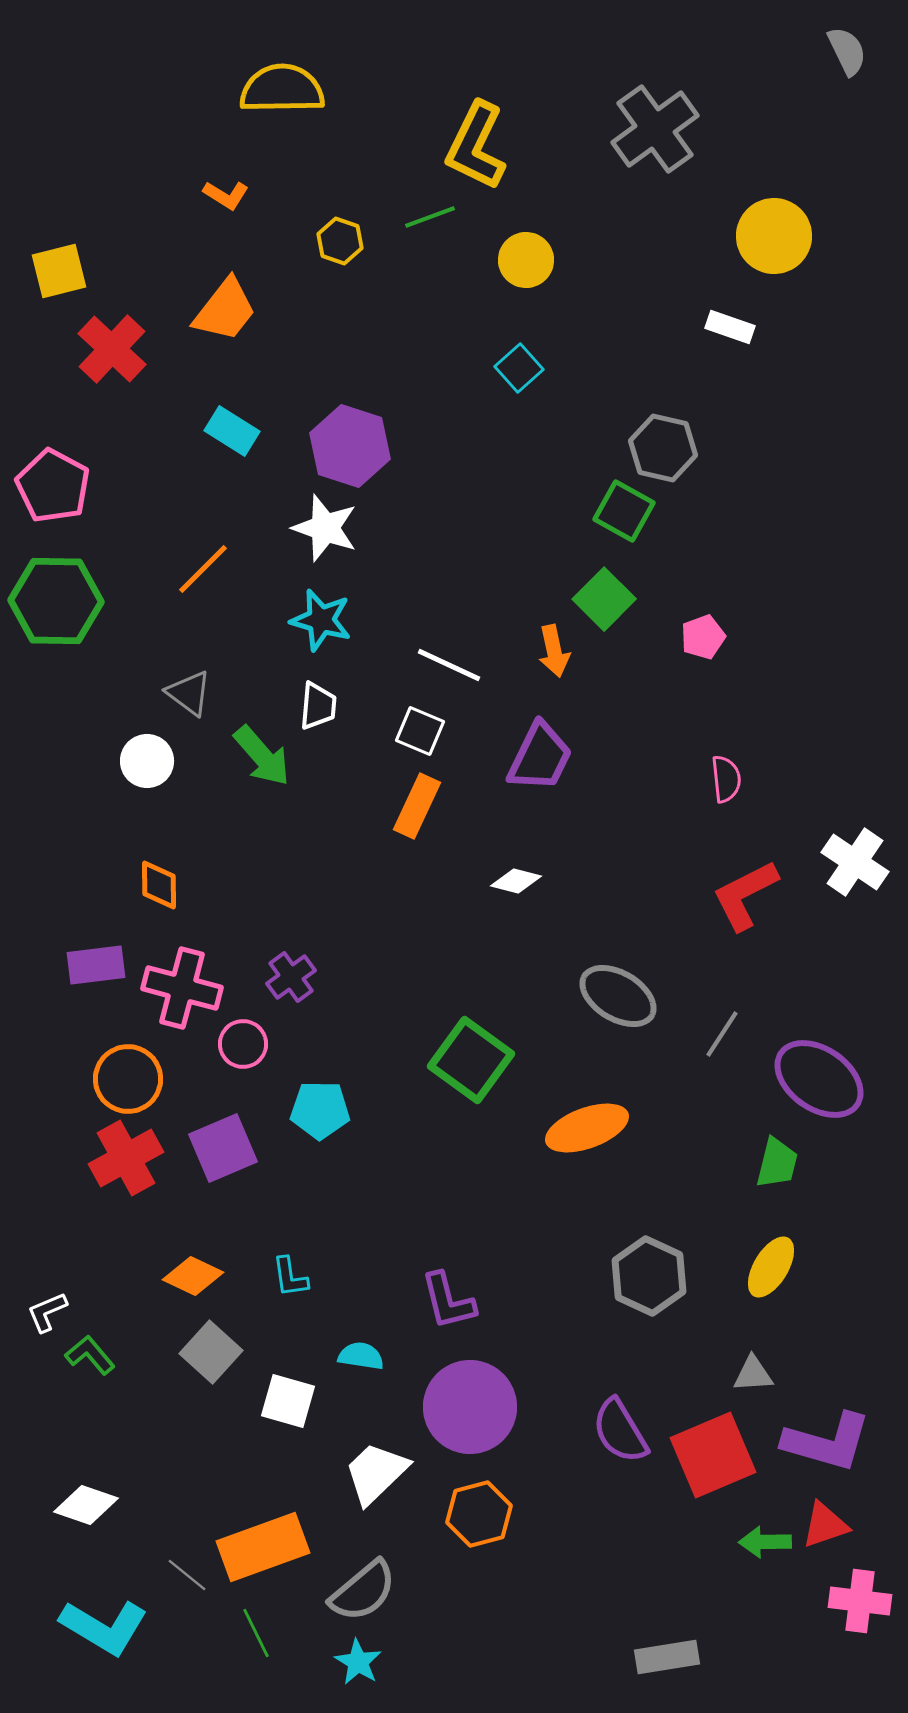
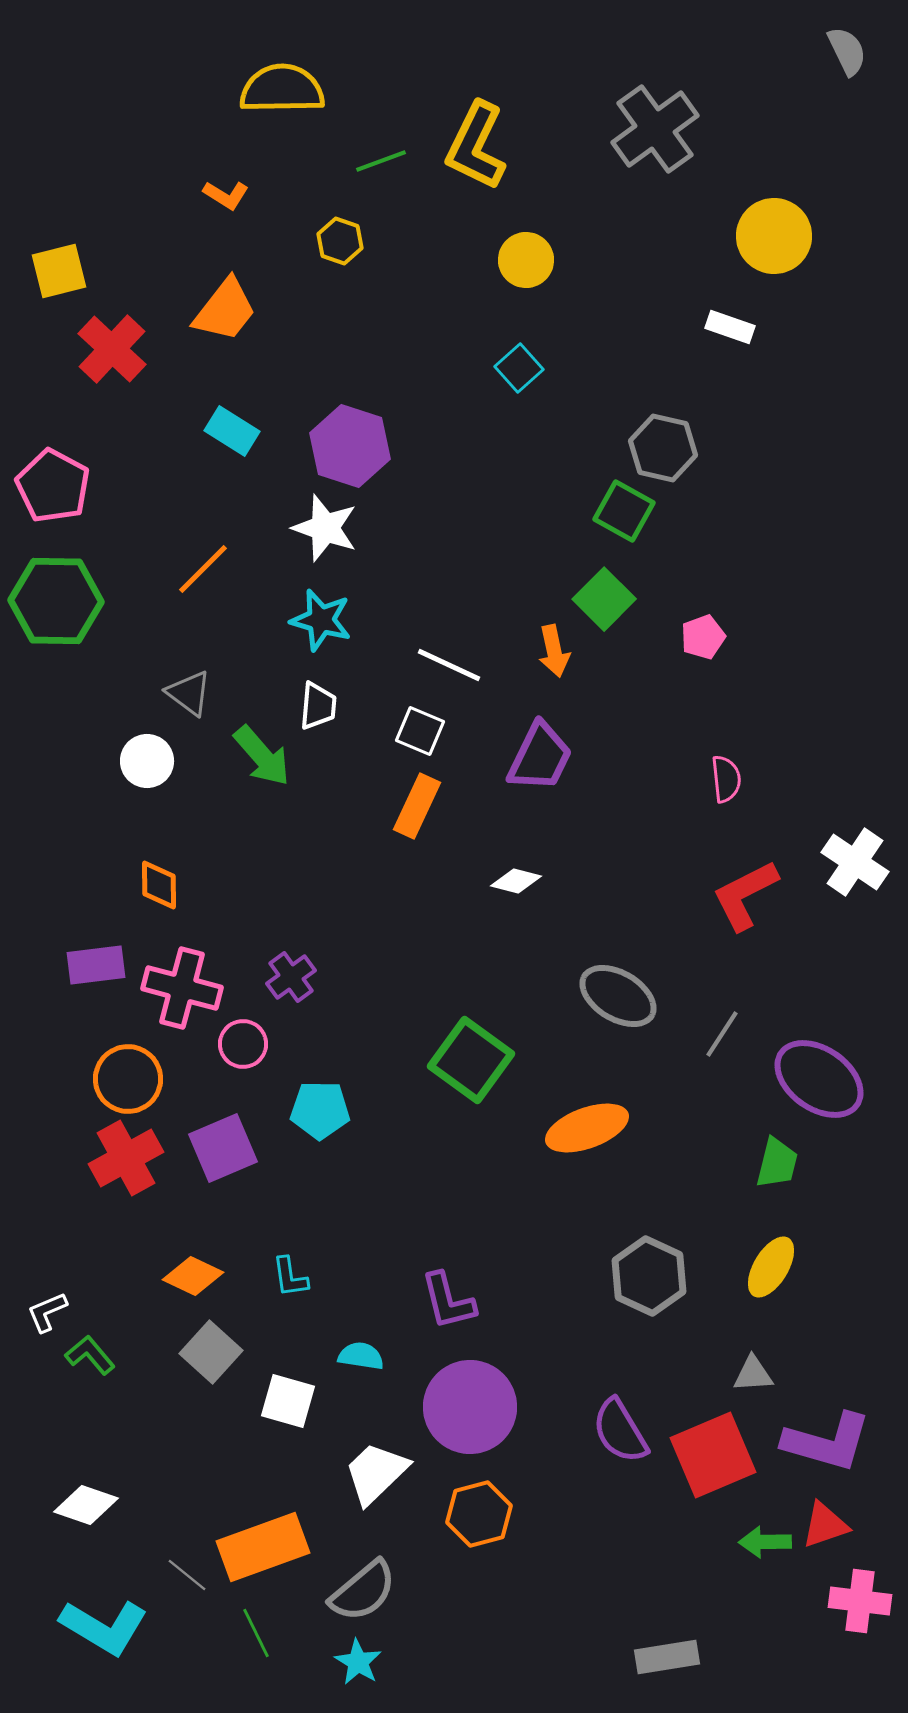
green line at (430, 217): moved 49 px left, 56 px up
